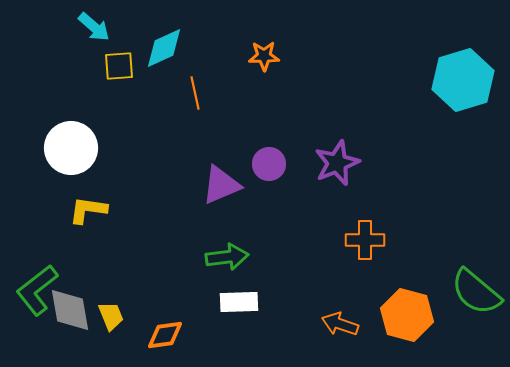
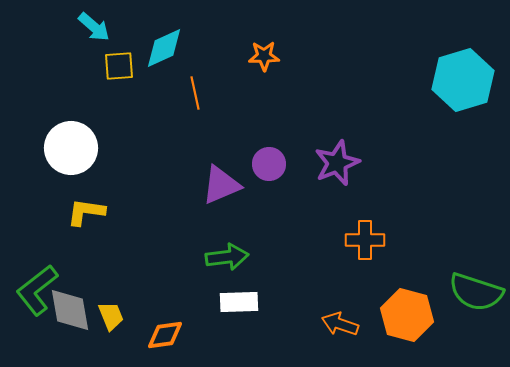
yellow L-shape: moved 2 px left, 2 px down
green semicircle: rotated 22 degrees counterclockwise
